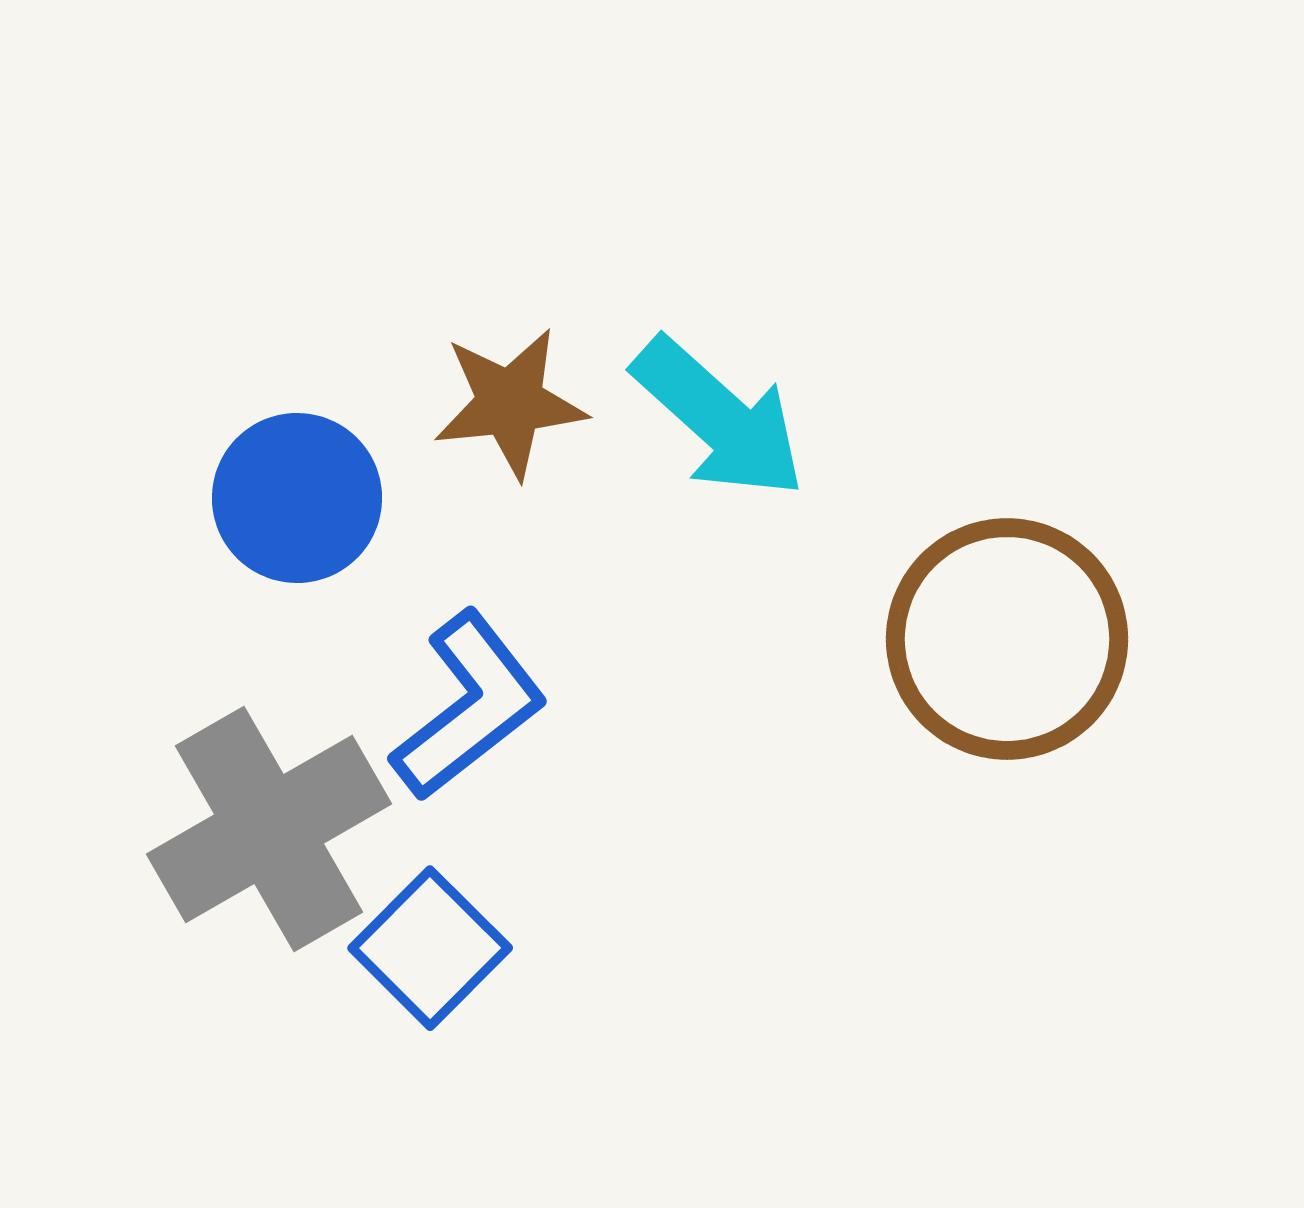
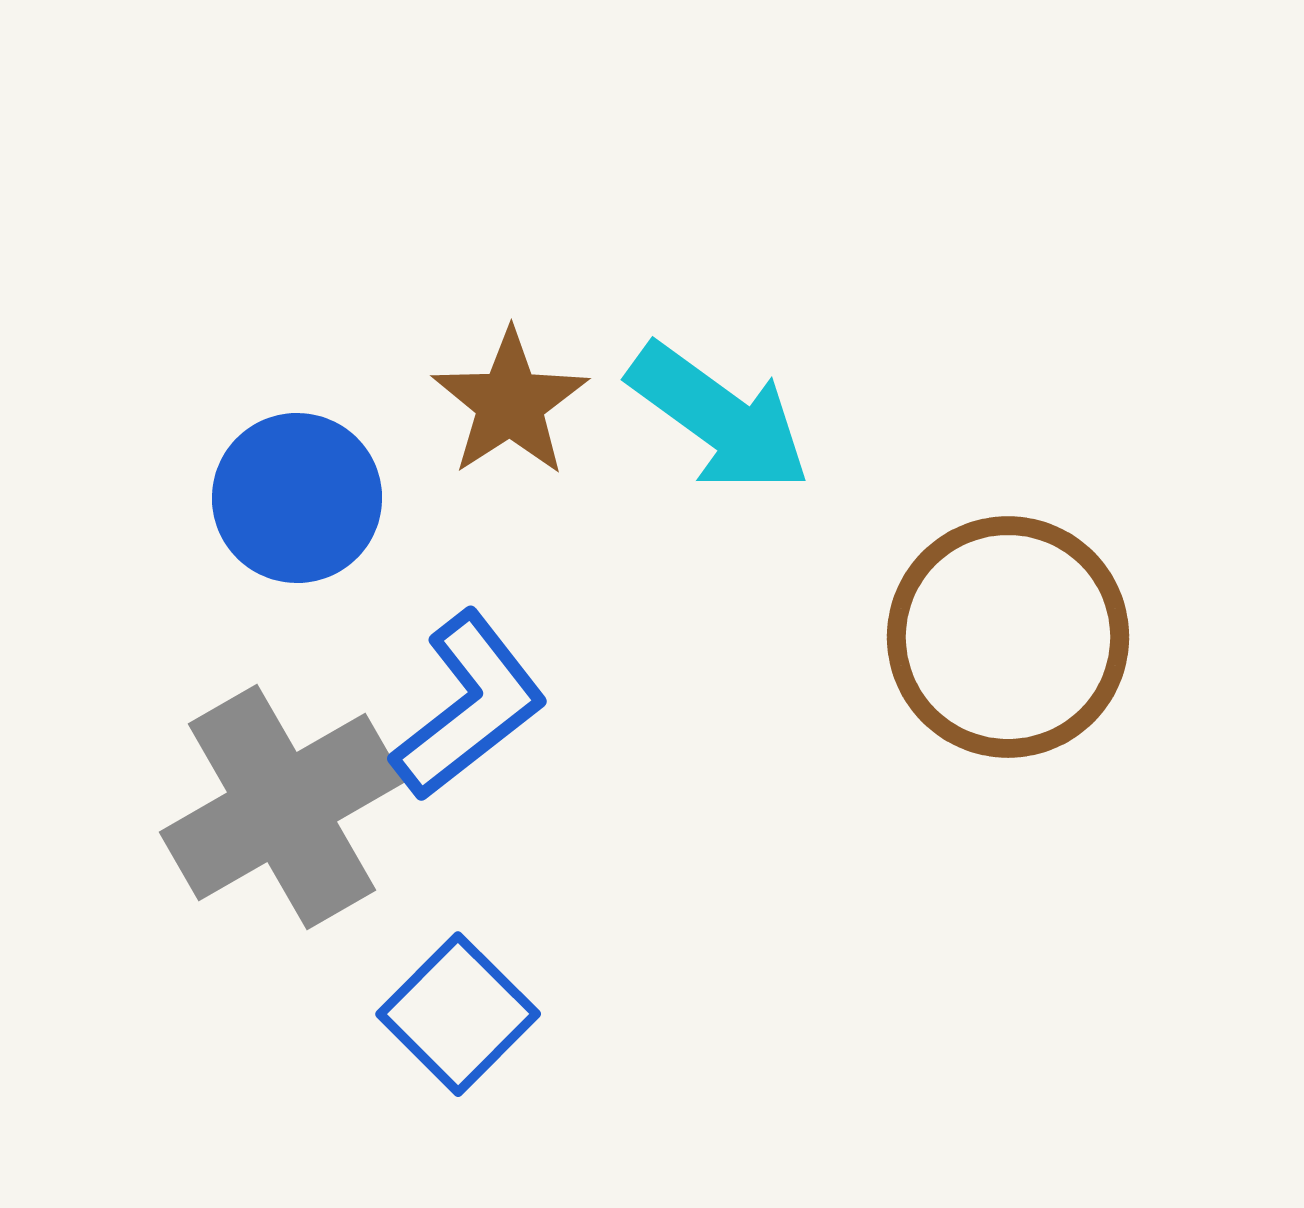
brown star: rotated 27 degrees counterclockwise
cyan arrow: rotated 6 degrees counterclockwise
brown circle: moved 1 px right, 2 px up
gray cross: moved 13 px right, 22 px up
blue square: moved 28 px right, 66 px down
